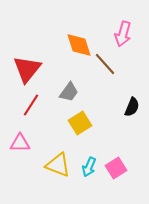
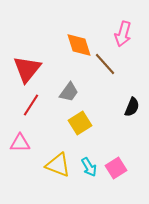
cyan arrow: rotated 54 degrees counterclockwise
